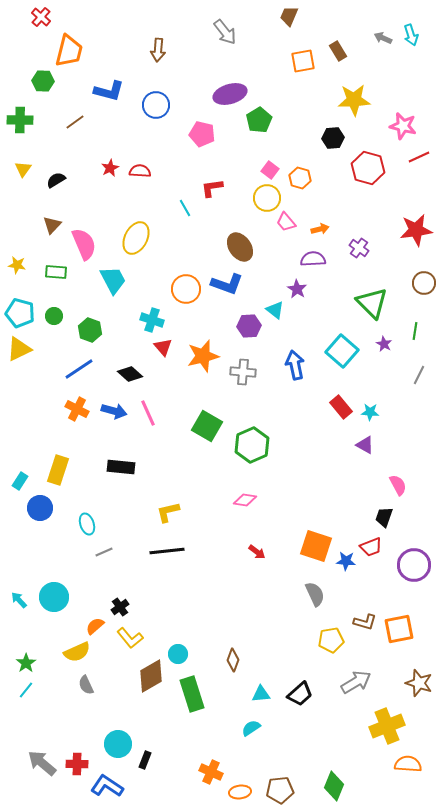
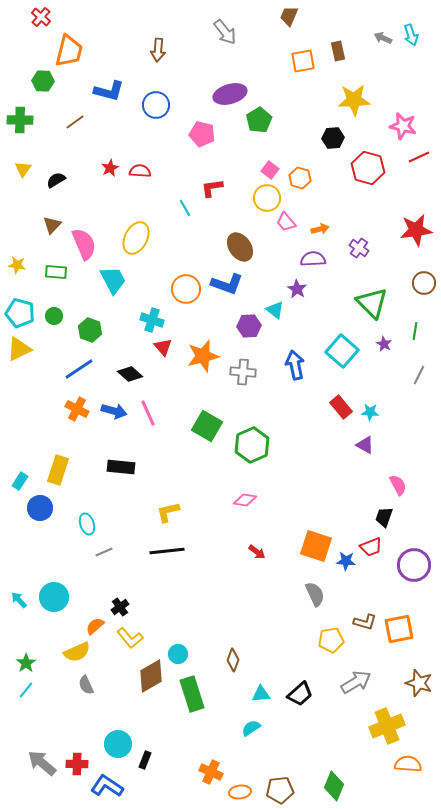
brown rectangle at (338, 51): rotated 18 degrees clockwise
